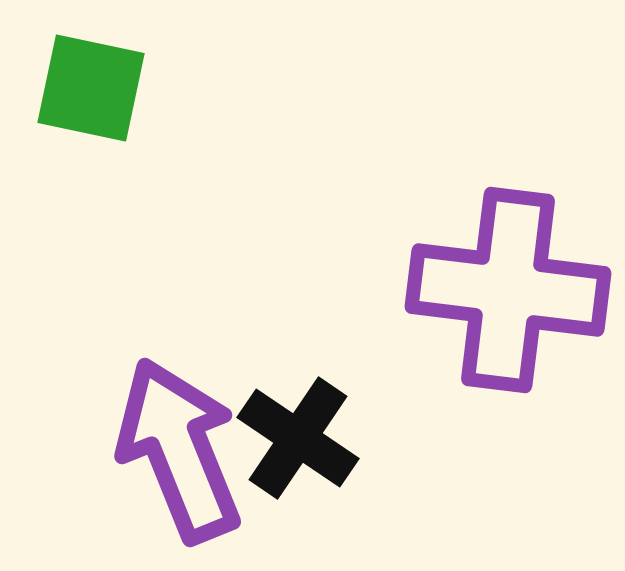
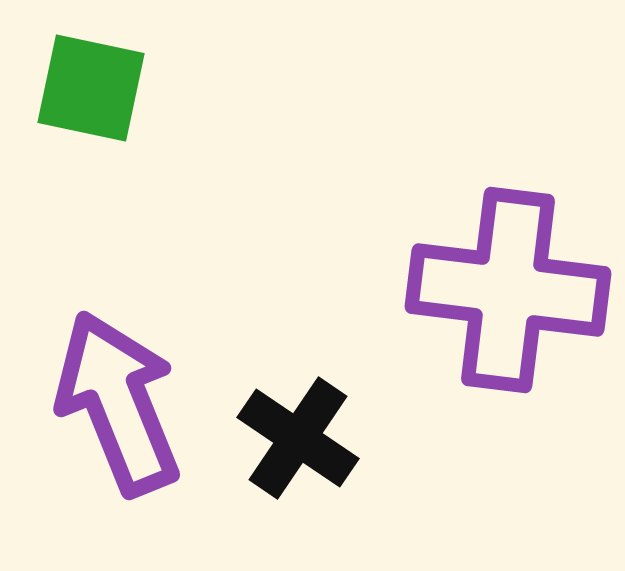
purple arrow: moved 61 px left, 47 px up
